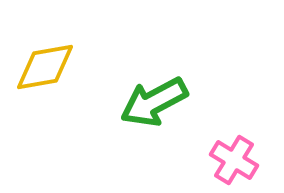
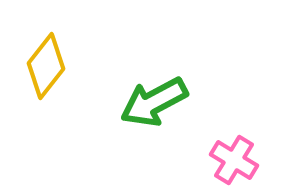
yellow diamond: moved 1 px right, 1 px up; rotated 42 degrees counterclockwise
